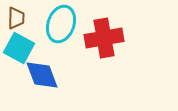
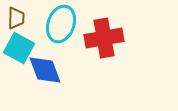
blue diamond: moved 3 px right, 5 px up
